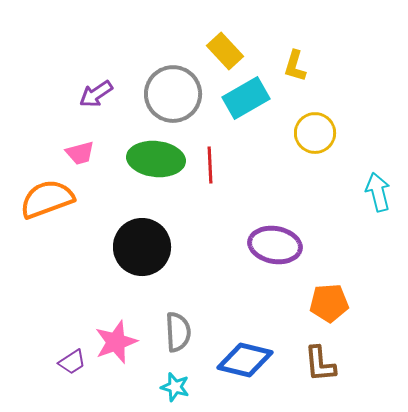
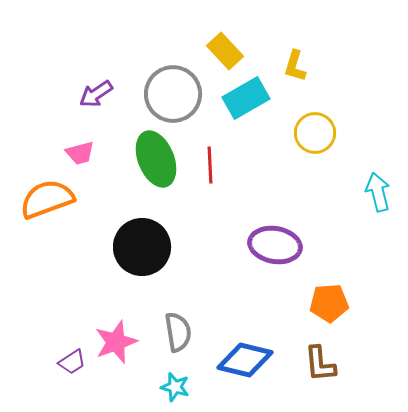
green ellipse: rotated 62 degrees clockwise
gray semicircle: rotated 6 degrees counterclockwise
